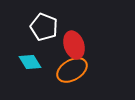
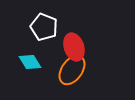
red ellipse: moved 2 px down
orange ellipse: rotated 24 degrees counterclockwise
